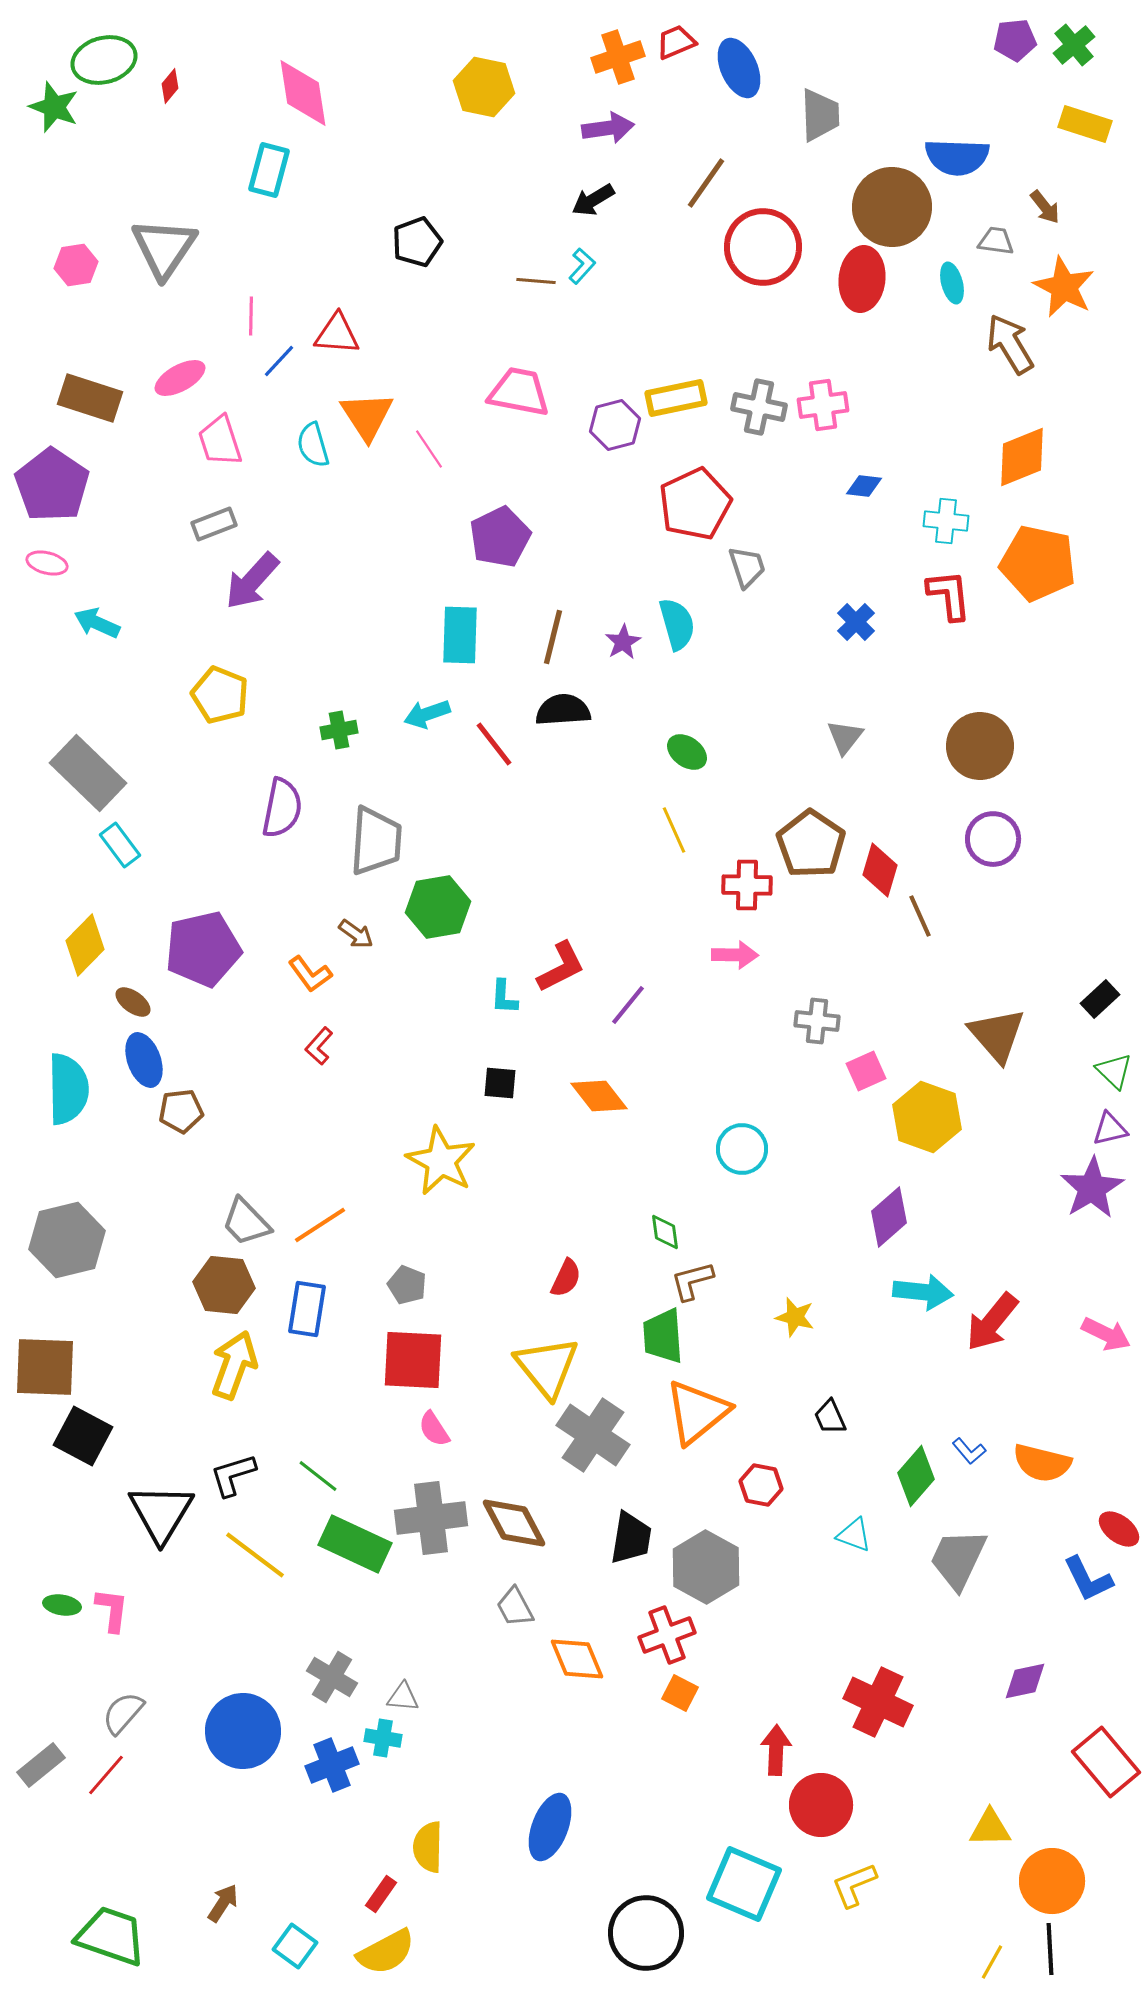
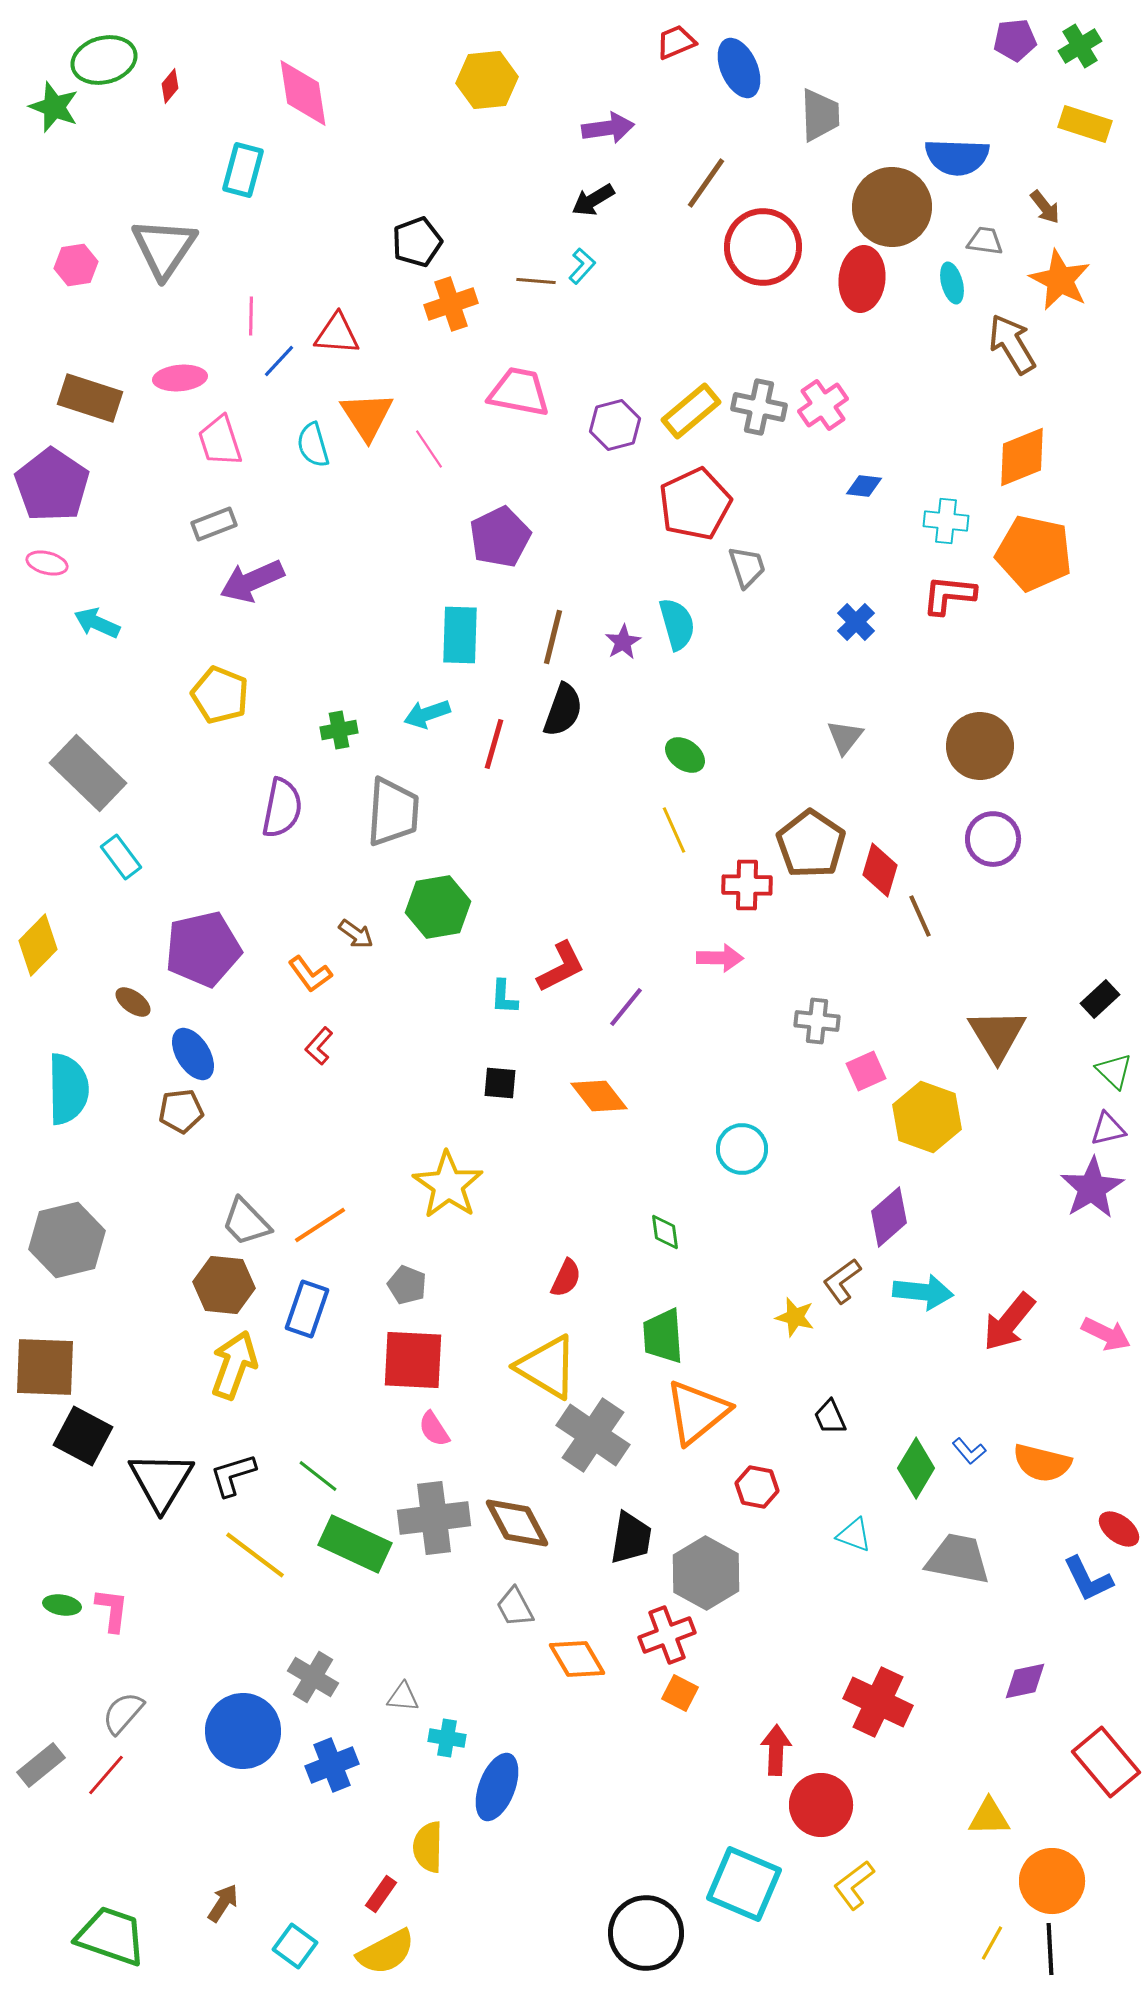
green cross at (1074, 45): moved 6 px right, 1 px down; rotated 9 degrees clockwise
orange cross at (618, 57): moved 167 px left, 247 px down
yellow hexagon at (484, 87): moved 3 px right, 7 px up; rotated 18 degrees counterclockwise
cyan rectangle at (269, 170): moved 26 px left
gray trapezoid at (996, 241): moved 11 px left
orange star at (1064, 287): moved 4 px left, 7 px up
brown arrow at (1010, 344): moved 2 px right
pink ellipse at (180, 378): rotated 24 degrees clockwise
yellow rectangle at (676, 398): moved 15 px right, 13 px down; rotated 28 degrees counterclockwise
pink cross at (823, 405): rotated 27 degrees counterclockwise
orange pentagon at (1038, 563): moved 4 px left, 10 px up
purple arrow at (252, 581): rotated 24 degrees clockwise
red L-shape at (949, 595): rotated 78 degrees counterclockwise
black semicircle at (563, 710): rotated 114 degrees clockwise
red line at (494, 744): rotated 54 degrees clockwise
green ellipse at (687, 752): moved 2 px left, 3 px down
gray trapezoid at (376, 841): moved 17 px right, 29 px up
cyan rectangle at (120, 845): moved 1 px right, 12 px down
yellow diamond at (85, 945): moved 47 px left
pink arrow at (735, 955): moved 15 px left, 3 px down
purple line at (628, 1005): moved 2 px left, 2 px down
brown triangle at (997, 1035): rotated 10 degrees clockwise
blue ellipse at (144, 1060): moved 49 px right, 6 px up; rotated 12 degrees counterclockwise
purple triangle at (1110, 1129): moved 2 px left
yellow star at (441, 1161): moved 7 px right, 24 px down; rotated 6 degrees clockwise
brown L-shape at (692, 1281): moved 150 px right; rotated 21 degrees counterclockwise
blue rectangle at (307, 1309): rotated 10 degrees clockwise
red arrow at (992, 1322): moved 17 px right
yellow triangle at (547, 1367): rotated 20 degrees counterclockwise
green diamond at (916, 1476): moved 8 px up; rotated 10 degrees counterclockwise
red hexagon at (761, 1485): moved 4 px left, 2 px down
black triangle at (161, 1513): moved 32 px up
gray cross at (431, 1518): moved 3 px right
brown diamond at (514, 1523): moved 3 px right
gray trapezoid at (958, 1559): rotated 76 degrees clockwise
gray hexagon at (706, 1567): moved 6 px down
orange diamond at (577, 1659): rotated 8 degrees counterclockwise
gray cross at (332, 1677): moved 19 px left
cyan cross at (383, 1738): moved 64 px right
blue ellipse at (550, 1827): moved 53 px left, 40 px up
yellow triangle at (990, 1828): moved 1 px left, 11 px up
yellow L-shape at (854, 1885): rotated 15 degrees counterclockwise
yellow line at (992, 1962): moved 19 px up
